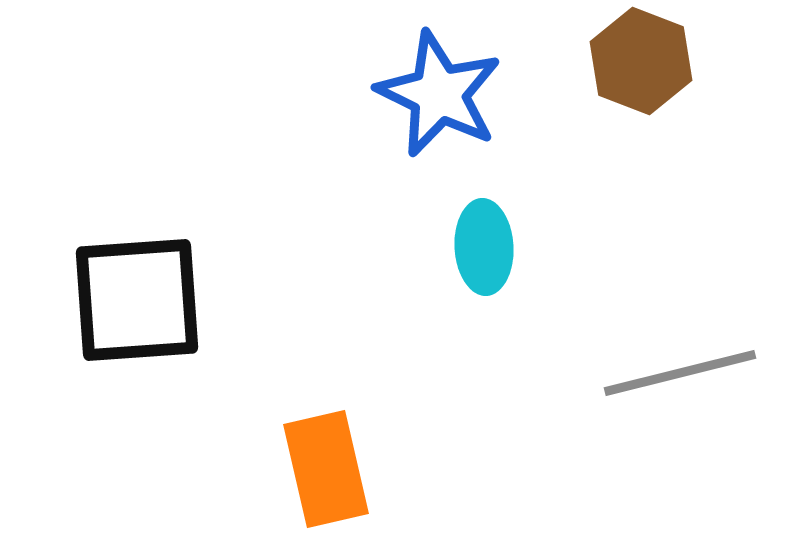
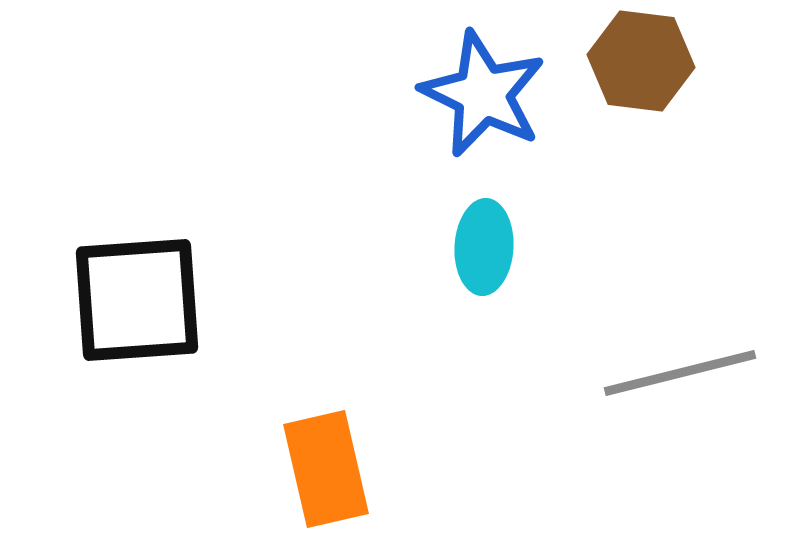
brown hexagon: rotated 14 degrees counterclockwise
blue star: moved 44 px right
cyan ellipse: rotated 6 degrees clockwise
